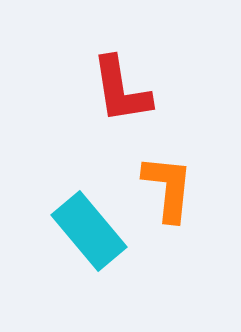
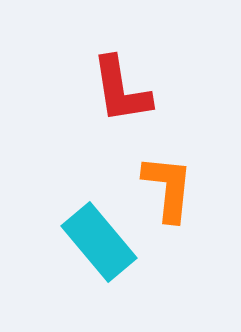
cyan rectangle: moved 10 px right, 11 px down
